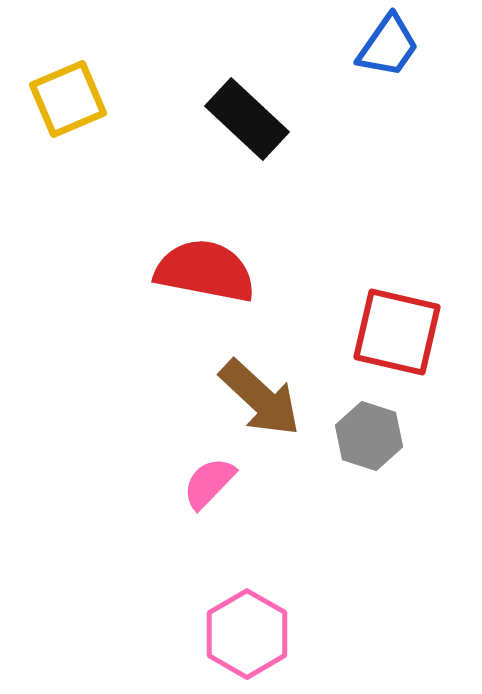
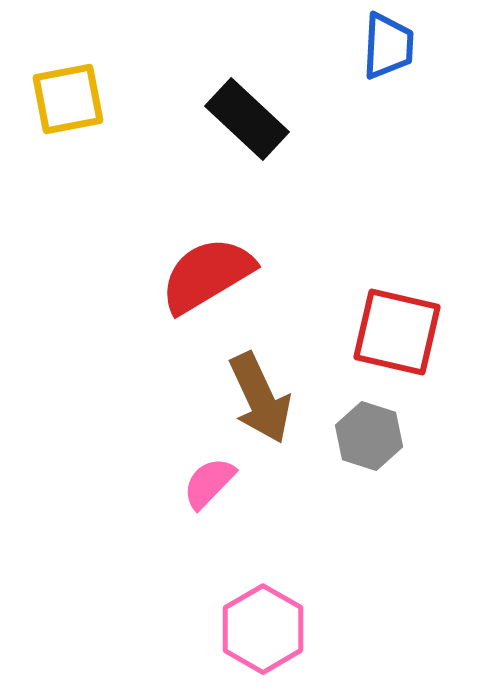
blue trapezoid: rotated 32 degrees counterclockwise
yellow square: rotated 12 degrees clockwise
red semicircle: moved 2 px right, 4 px down; rotated 42 degrees counterclockwise
brown arrow: rotated 22 degrees clockwise
pink hexagon: moved 16 px right, 5 px up
